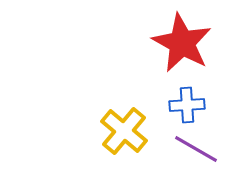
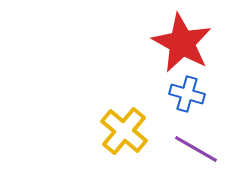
blue cross: moved 11 px up; rotated 20 degrees clockwise
